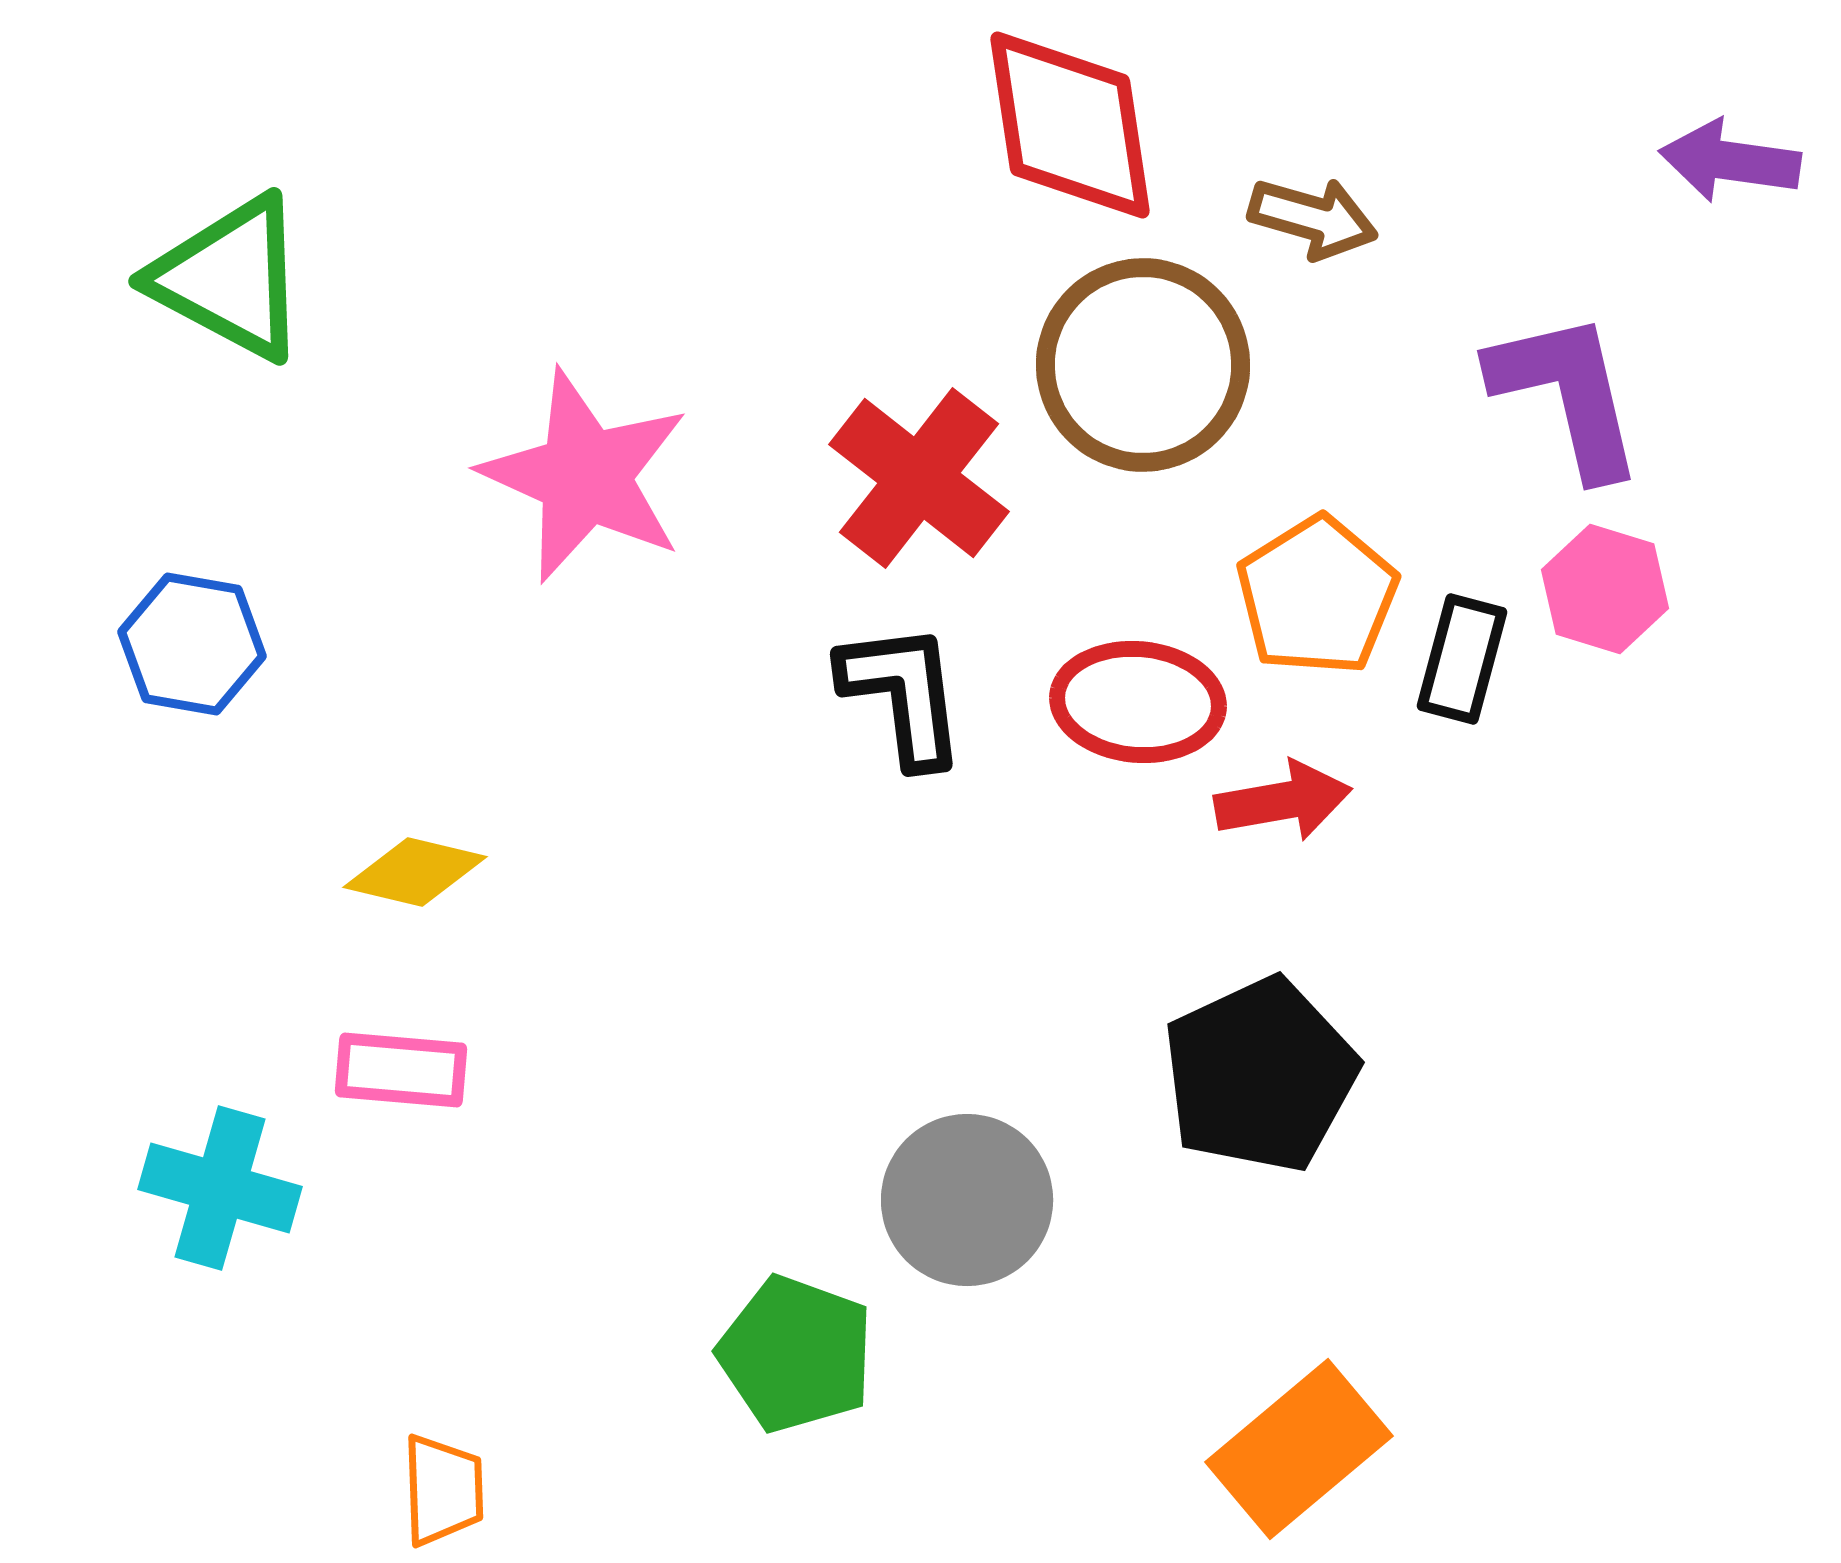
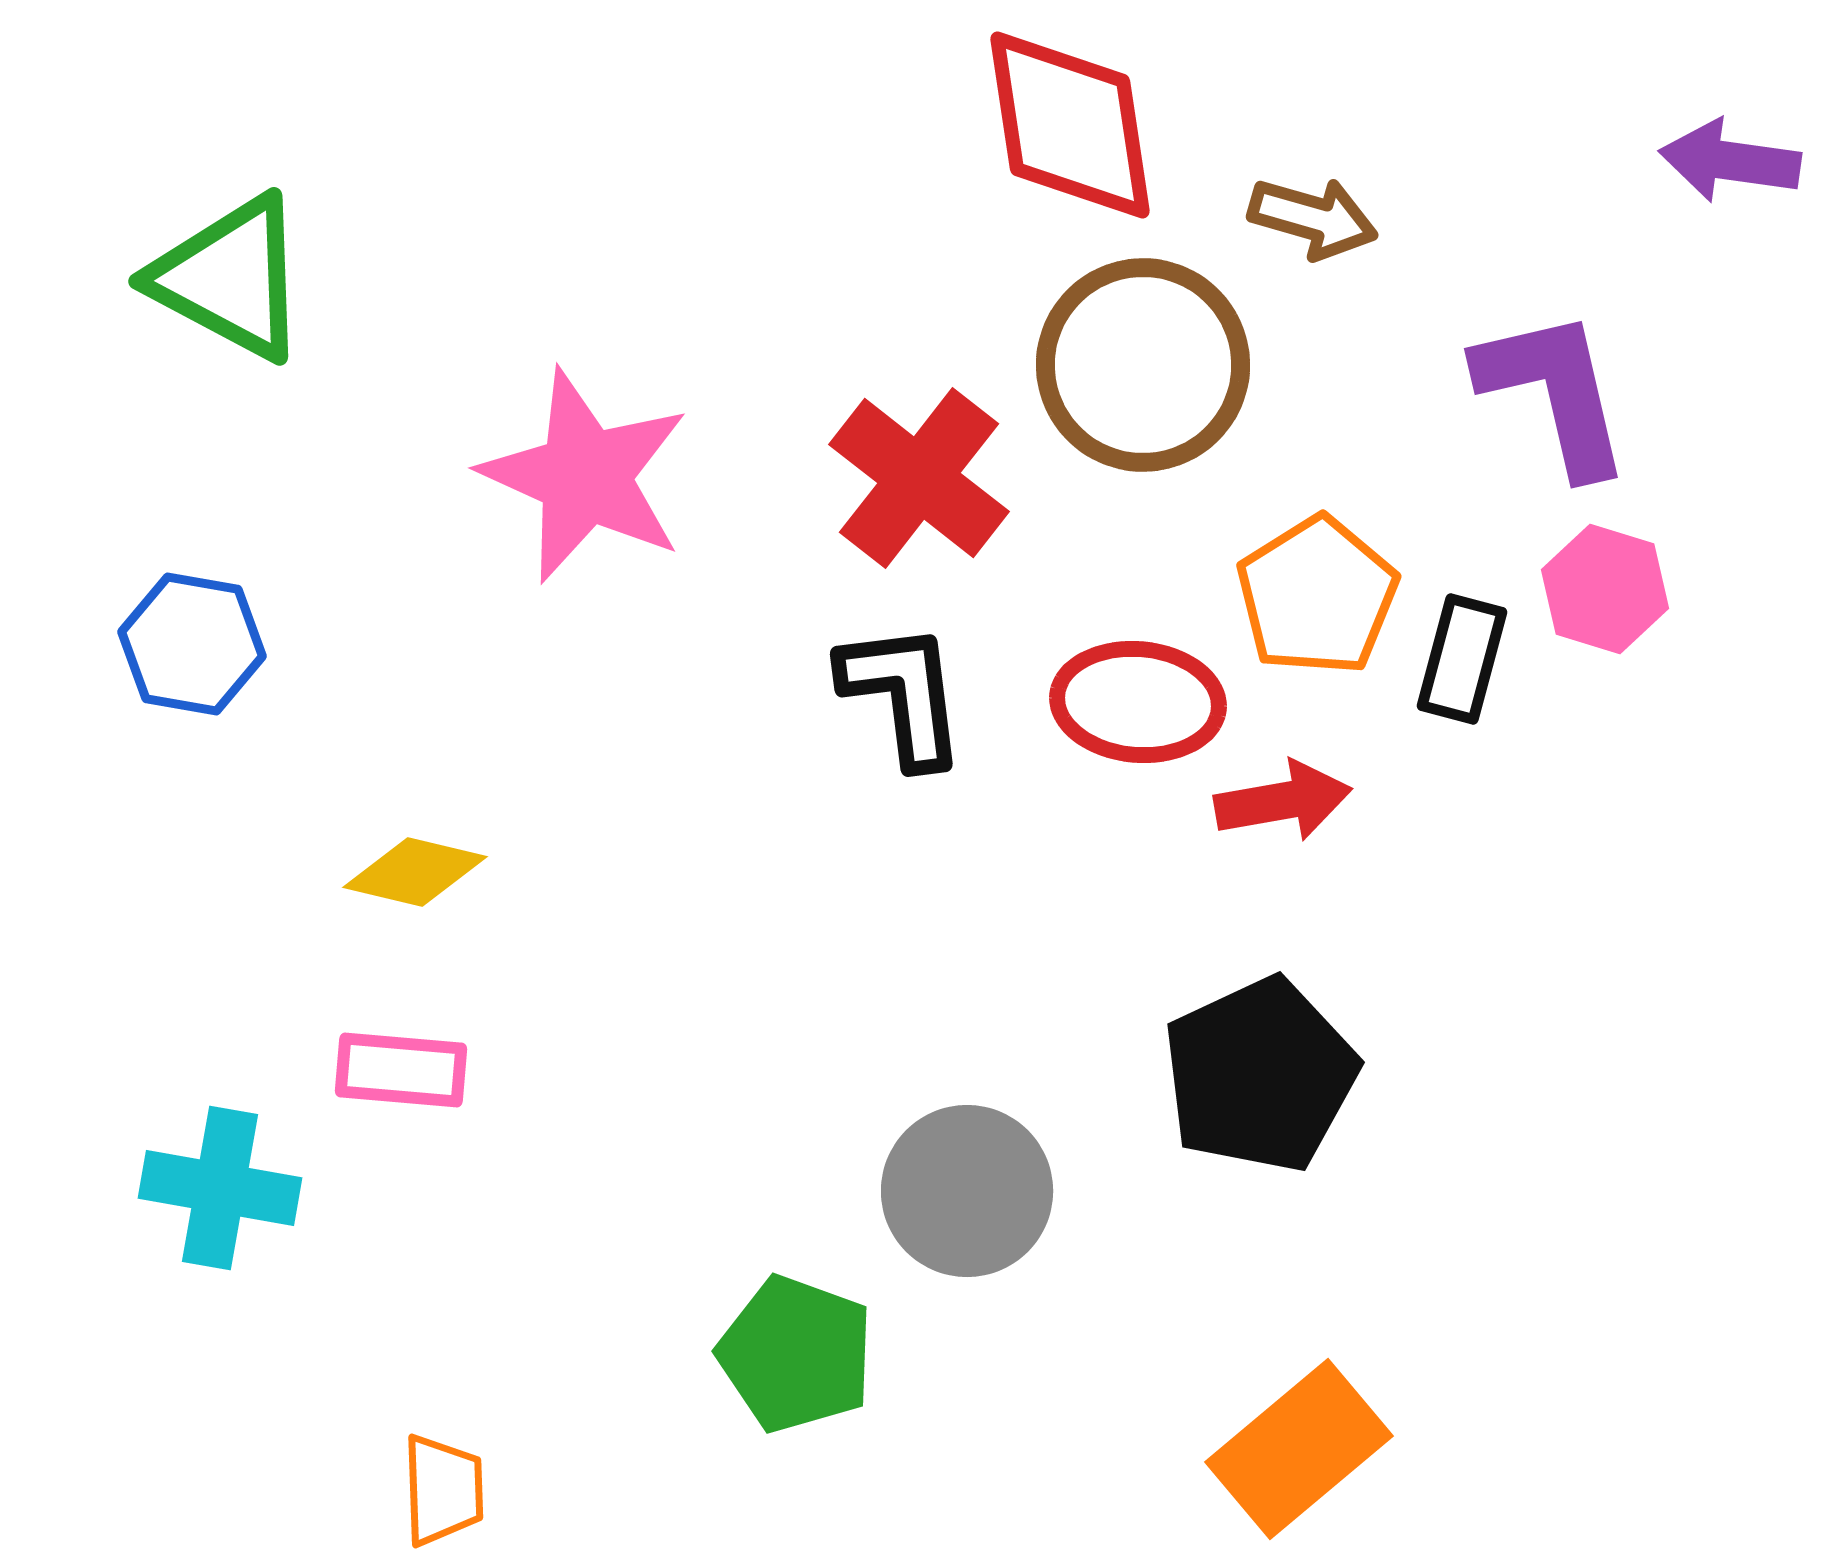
purple L-shape: moved 13 px left, 2 px up
cyan cross: rotated 6 degrees counterclockwise
gray circle: moved 9 px up
